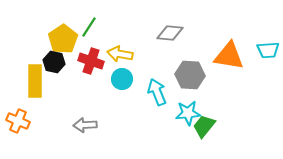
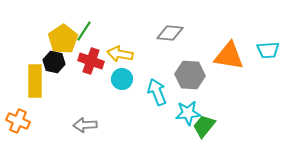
green line: moved 5 px left, 4 px down
